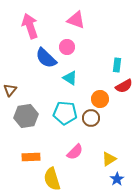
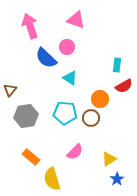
orange rectangle: rotated 42 degrees clockwise
